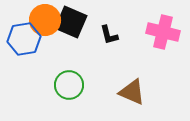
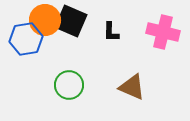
black square: moved 1 px up
black L-shape: moved 2 px right, 3 px up; rotated 15 degrees clockwise
blue hexagon: moved 2 px right
brown triangle: moved 5 px up
